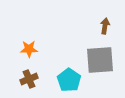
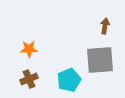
cyan pentagon: rotated 15 degrees clockwise
